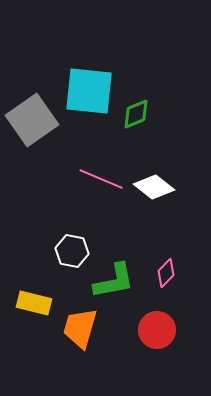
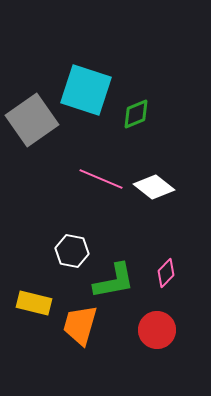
cyan square: moved 3 px left, 1 px up; rotated 12 degrees clockwise
orange trapezoid: moved 3 px up
